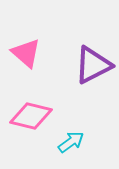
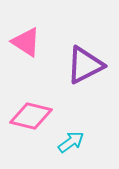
pink triangle: moved 11 px up; rotated 8 degrees counterclockwise
purple triangle: moved 8 px left
